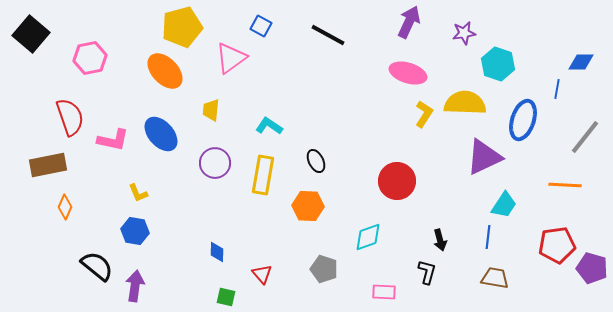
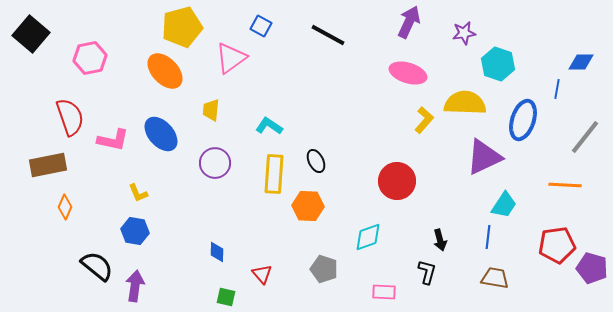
yellow L-shape at (424, 114): moved 6 px down; rotated 8 degrees clockwise
yellow rectangle at (263, 175): moved 11 px right, 1 px up; rotated 6 degrees counterclockwise
